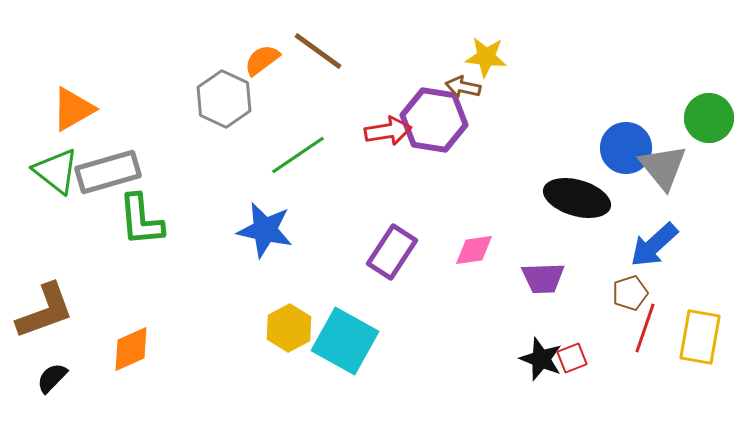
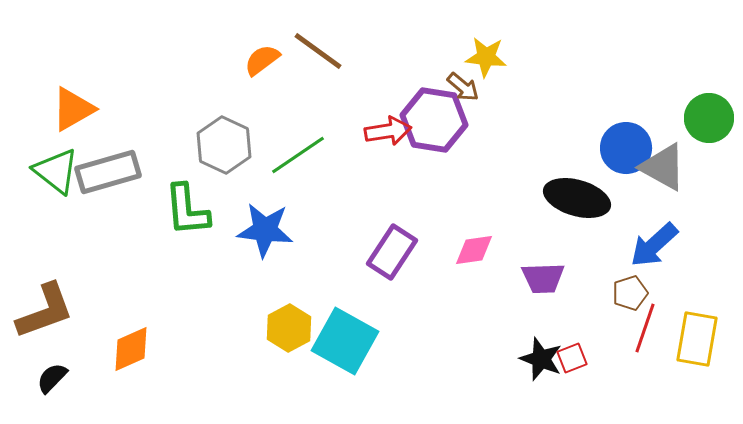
brown arrow: rotated 152 degrees counterclockwise
gray hexagon: moved 46 px down
gray triangle: rotated 22 degrees counterclockwise
green L-shape: moved 46 px right, 10 px up
blue star: rotated 6 degrees counterclockwise
yellow rectangle: moved 3 px left, 2 px down
